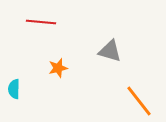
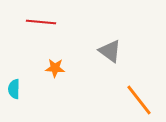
gray triangle: rotated 20 degrees clockwise
orange star: moved 3 px left; rotated 18 degrees clockwise
orange line: moved 1 px up
